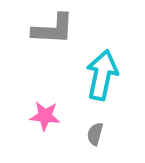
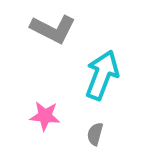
gray L-shape: rotated 24 degrees clockwise
cyan arrow: rotated 9 degrees clockwise
